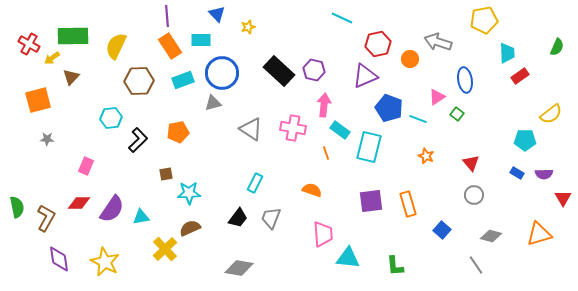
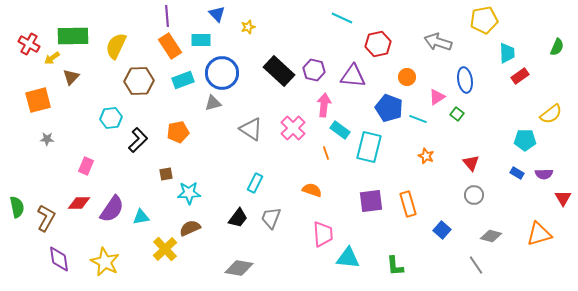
orange circle at (410, 59): moved 3 px left, 18 px down
purple triangle at (365, 76): moved 12 px left; rotated 28 degrees clockwise
pink cross at (293, 128): rotated 35 degrees clockwise
